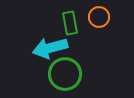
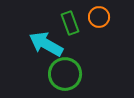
green rectangle: rotated 10 degrees counterclockwise
cyan arrow: moved 4 px left, 4 px up; rotated 44 degrees clockwise
